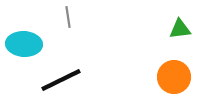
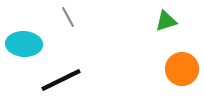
gray line: rotated 20 degrees counterclockwise
green triangle: moved 14 px left, 8 px up; rotated 10 degrees counterclockwise
orange circle: moved 8 px right, 8 px up
